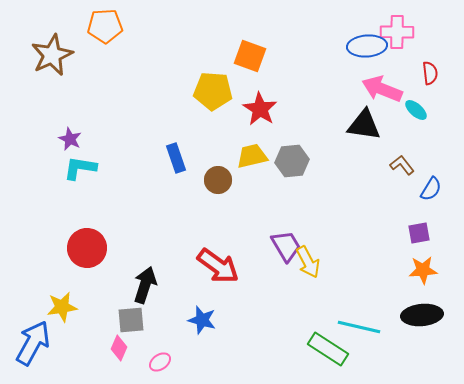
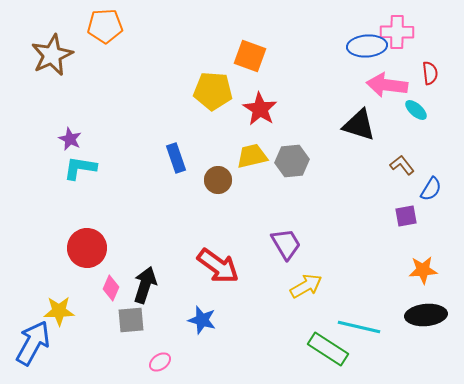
pink arrow: moved 5 px right, 4 px up; rotated 15 degrees counterclockwise
black triangle: moved 5 px left; rotated 9 degrees clockwise
purple square: moved 13 px left, 17 px up
purple trapezoid: moved 2 px up
yellow arrow: moved 2 px left, 24 px down; rotated 92 degrees counterclockwise
yellow star: moved 3 px left, 4 px down; rotated 8 degrees clockwise
black ellipse: moved 4 px right
pink diamond: moved 8 px left, 60 px up
